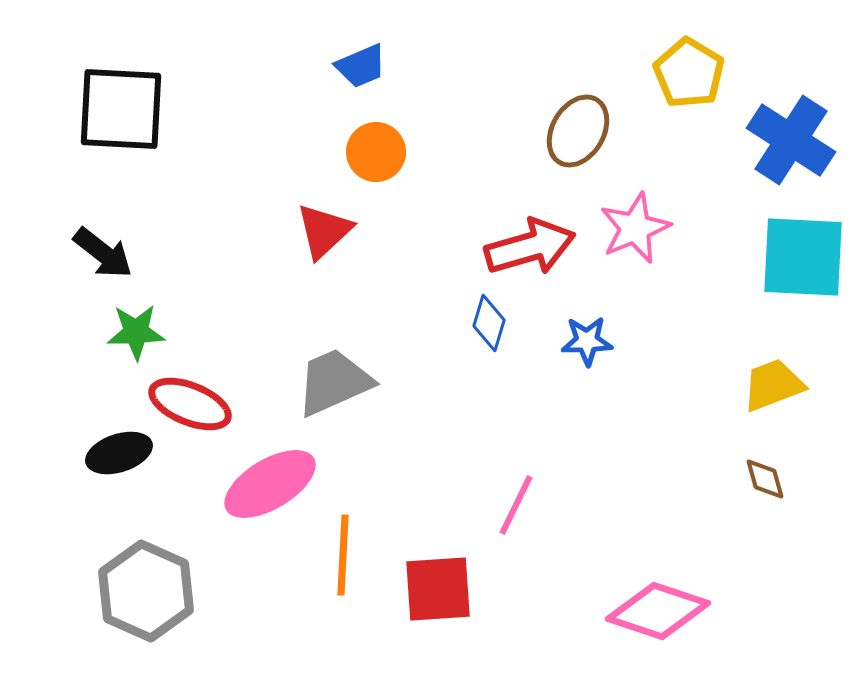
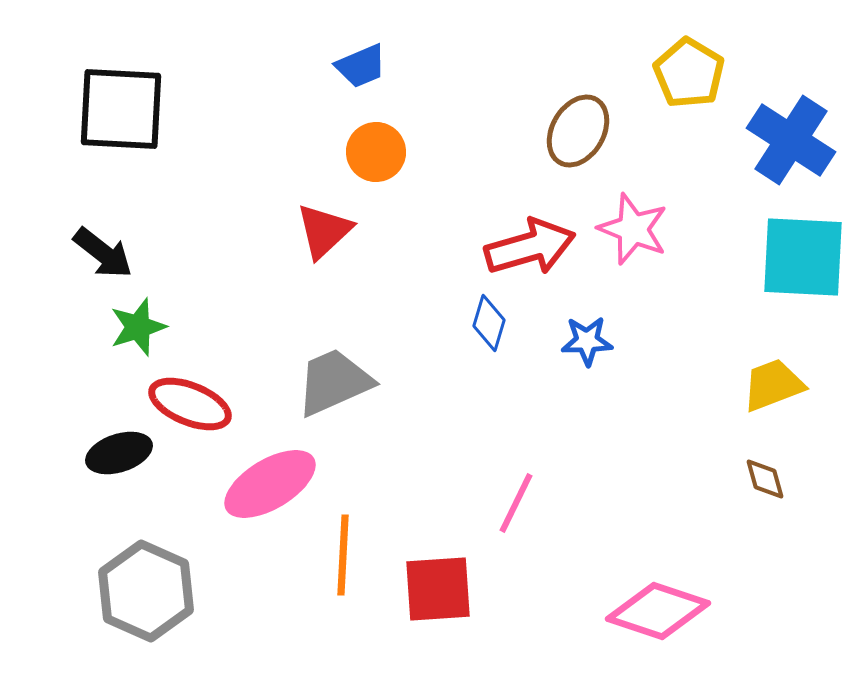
pink star: moved 2 px left, 1 px down; rotated 28 degrees counterclockwise
green star: moved 2 px right, 5 px up; rotated 16 degrees counterclockwise
pink line: moved 2 px up
